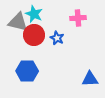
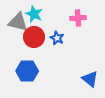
red circle: moved 2 px down
blue triangle: rotated 42 degrees clockwise
